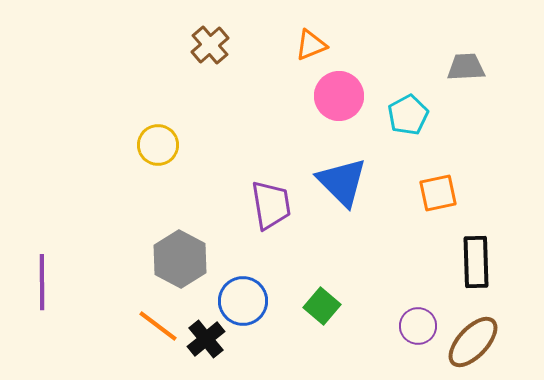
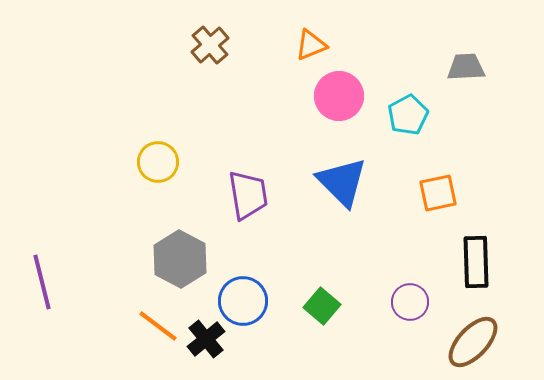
yellow circle: moved 17 px down
purple trapezoid: moved 23 px left, 10 px up
purple line: rotated 14 degrees counterclockwise
purple circle: moved 8 px left, 24 px up
